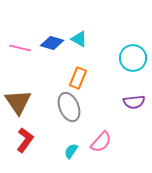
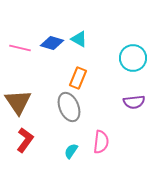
pink semicircle: rotated 35 degrees counterclockwise
